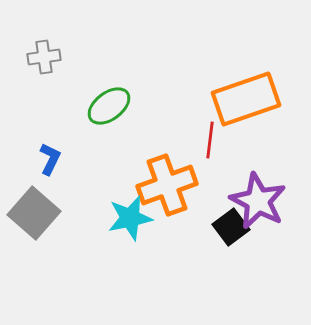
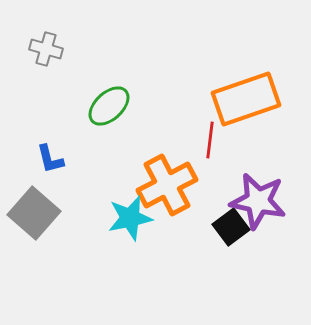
gray cross: moved 2 px right, 8 px up; rotated 24 degrees clockwise
green ellipse: rotated 6 degrees counterclockwise
blue L-shape: rotated 140 degrees clockwise
orange cross: rotated 8 degrees counterclockwise
purple star: rotated 16 degrees counterclockwise
